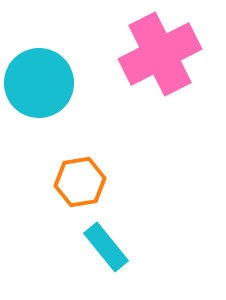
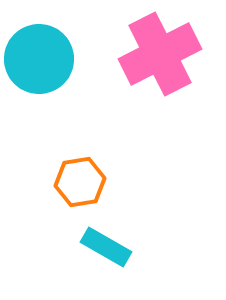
cyan circle: moved 24 px up
cyan rectangle: rotated 21 degrees counterclockwise
